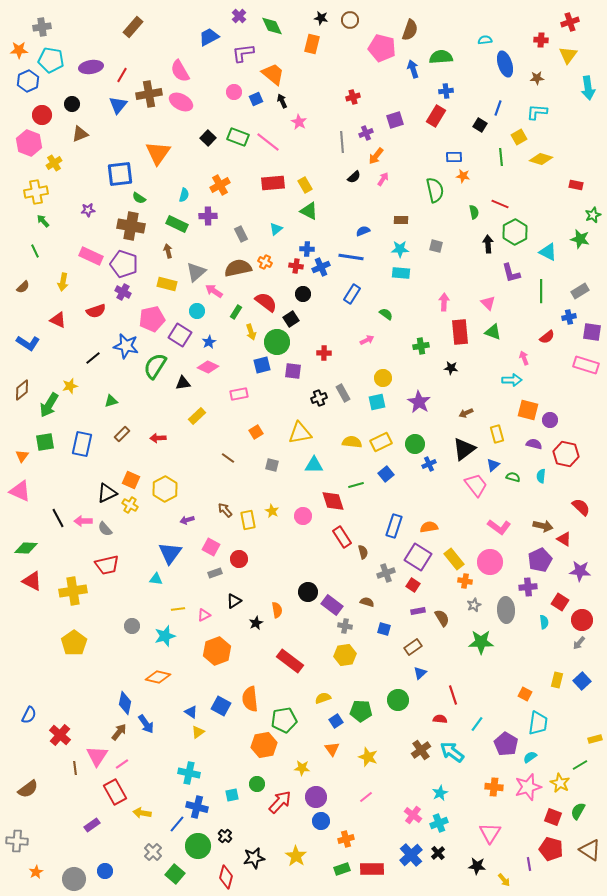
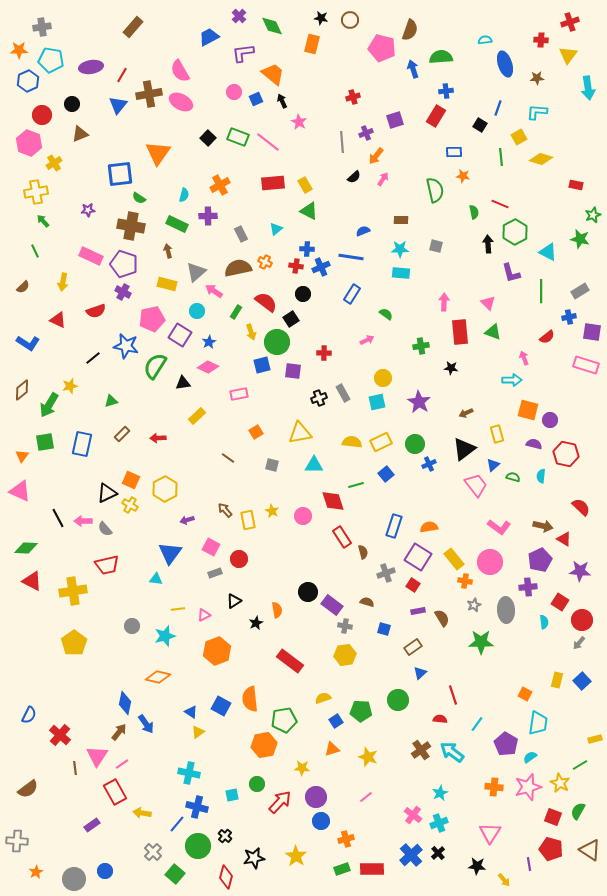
blue rectangle at (454, 157): moved 5 px up
orange triangle at (332, 749): rotated 49 degrees clockwise
